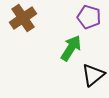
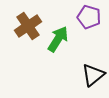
brown cross: moved 5 px right, 8 px down
green arrow: moved 13 px left, 9 px up
